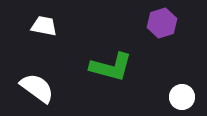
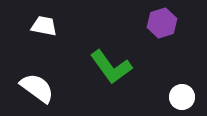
green L-shape: rotated 39 degrees clockwise
